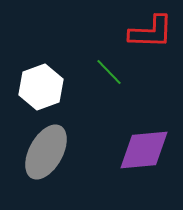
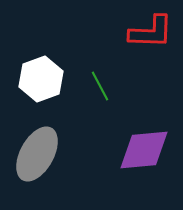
green line: moved 9 px left, 14 px down; rotated 16 degrees clockwise
white hexagon: moved 8 px up
gray ellipse: moved 9 px left, 2 px down
